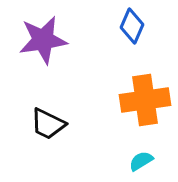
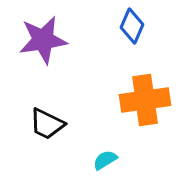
black trapezoid: moved 1 px left
cyan semicircle: moved 36 px left, 1 px up
